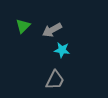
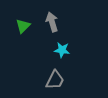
gray arrow: moved 8 px up; rotated 102 degrees clockwise
